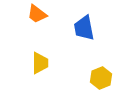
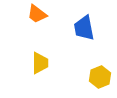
yellow hexagon: moved 1 px left, 1 px up
